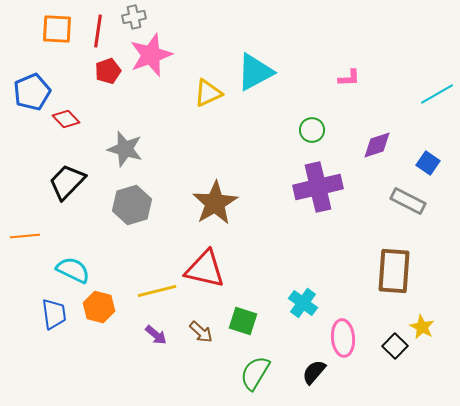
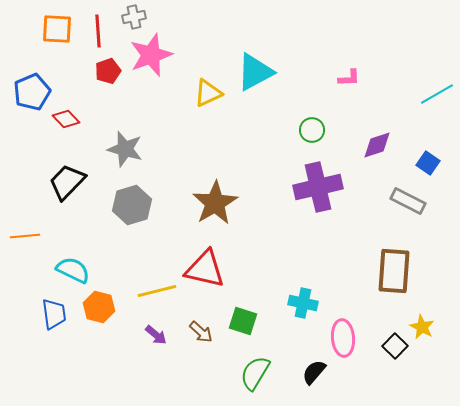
red line: rotated 12 degrees counterclockwise
cyan cross: rotated 24 degrees counterclockwise
